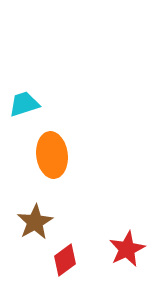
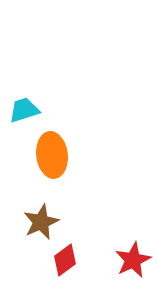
cyan trapezoid: moved 6 px down
brown star: moved 6 px right; rotated 6 degrees clockwise
red star: moved 6 px right, 11 px down
